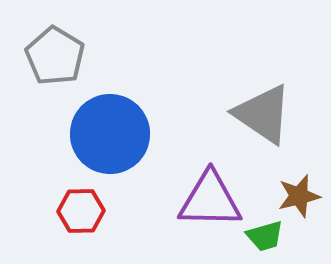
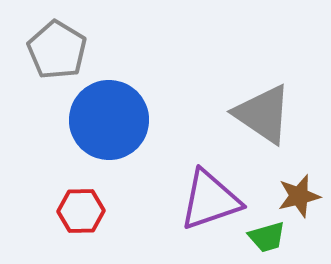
gray pentagon: moved 2 px right, 6 px up
blue circle: moved 1 px left, 14 px up
purple triangle: rotated 20 degrees counterclockwise
green trapezoid: moved 2 px right, 1 px down
